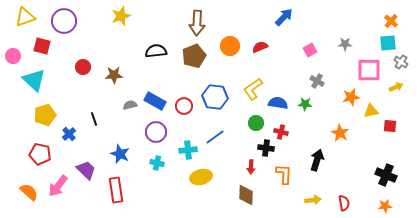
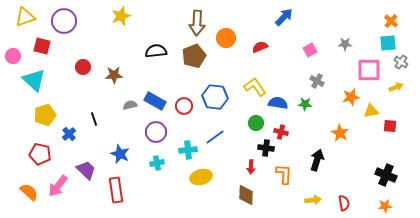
orange circle at (230, 46): moved 4 px left, 8 px up
yellow L-shape at (253, 89): moved 2 px right, 2 px up; rotated 90 degrees clockwise
cyan cross at (157, 163): rotated 24 degrees counterclockwise
